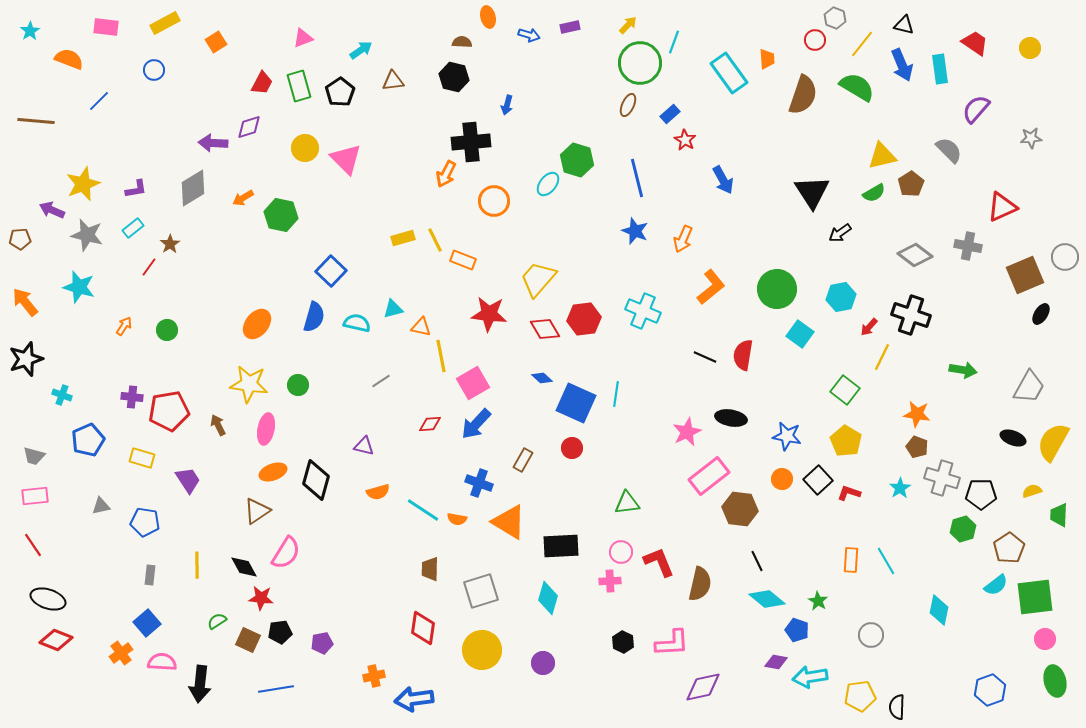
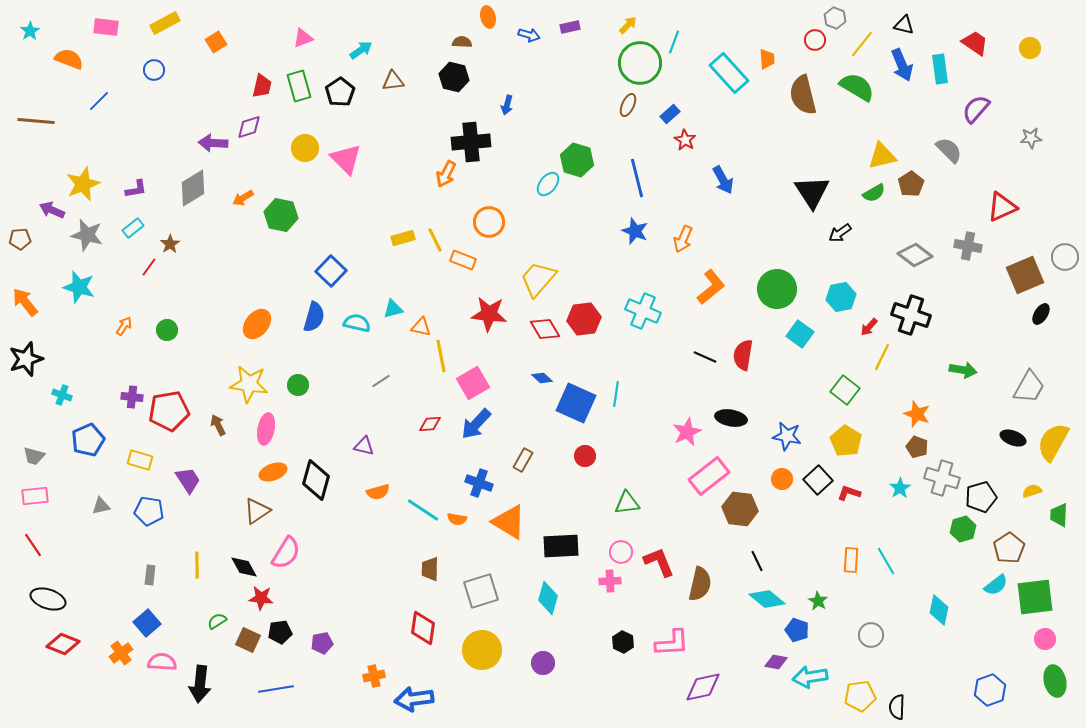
cyan rectangle at (729, 73): rotated 6 degrees counterclockwise
red trapezoid at (262, 83): moved 3 px down; rotated 15 degrees counterclockwise
brown semicircle at (803, 95): rotated 147 degrees clockwise
orange circle at (494, 201): moved 5 px left, 21 px down
orange star at (917, 414): rotated 12 degrees clockwise
red circle at (572, 448): moved 13 px right, 8 px down
yellow rectangle at (142, 458): moved 2 px left, 2 px down
black pentagon at (981, 494): moved 3 px down; rotated 16 degrees counterclockwise
blue pentagon at (145, 522): moved 4 px right, 11 px up
red diamond at (56, 640): moved 7 px right, 4 px down
